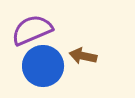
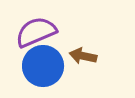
purple semicircle: moved 4 px right, 2 px down
